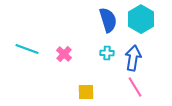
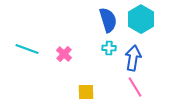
cyan cross: moved 2 px right, 5 px up
